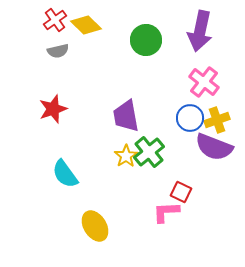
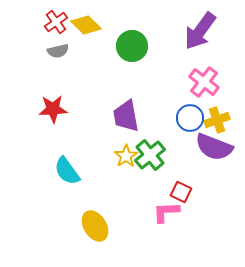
red cross: moved 1 px right, 2 px down
purple arrow: rotated 24 degrees clockwise
green circle: moved 14 px left, 6 px down
red star: rotated 16 degrees clockwise
green cross: moved 1 px right, 3 px down
cyan semicircle: moved 2 px right, 3 px up
